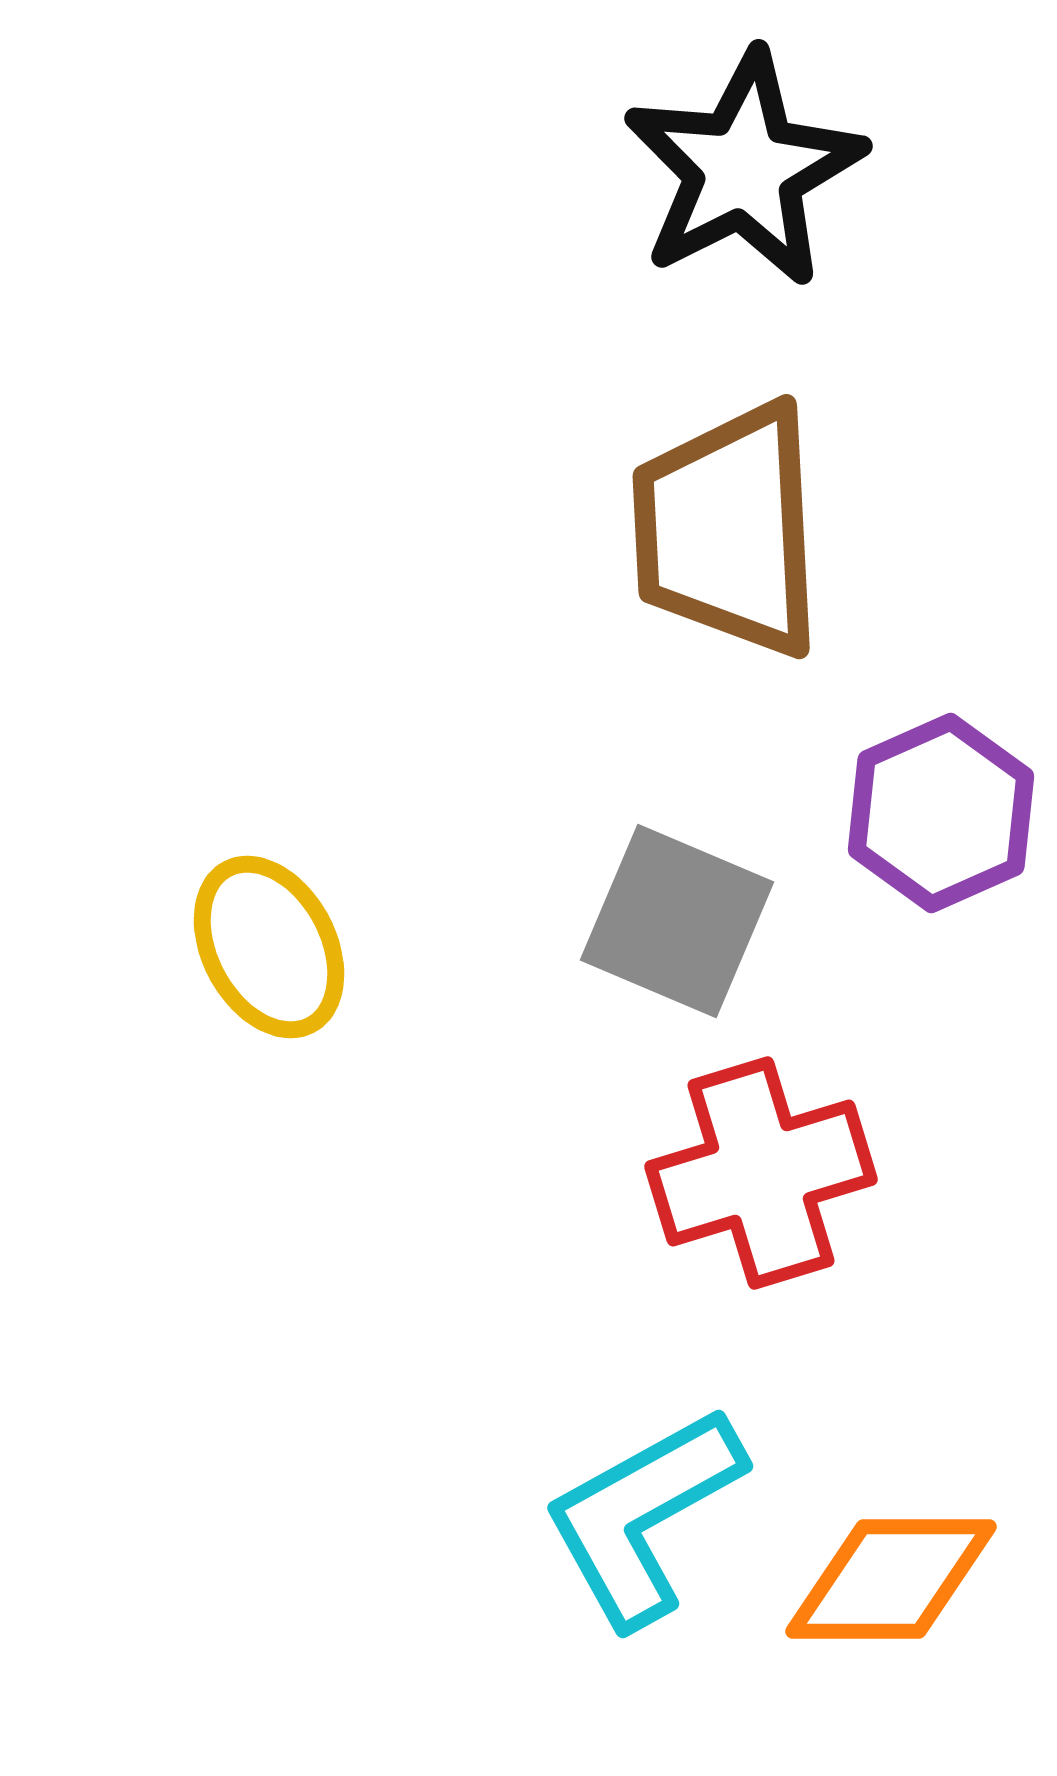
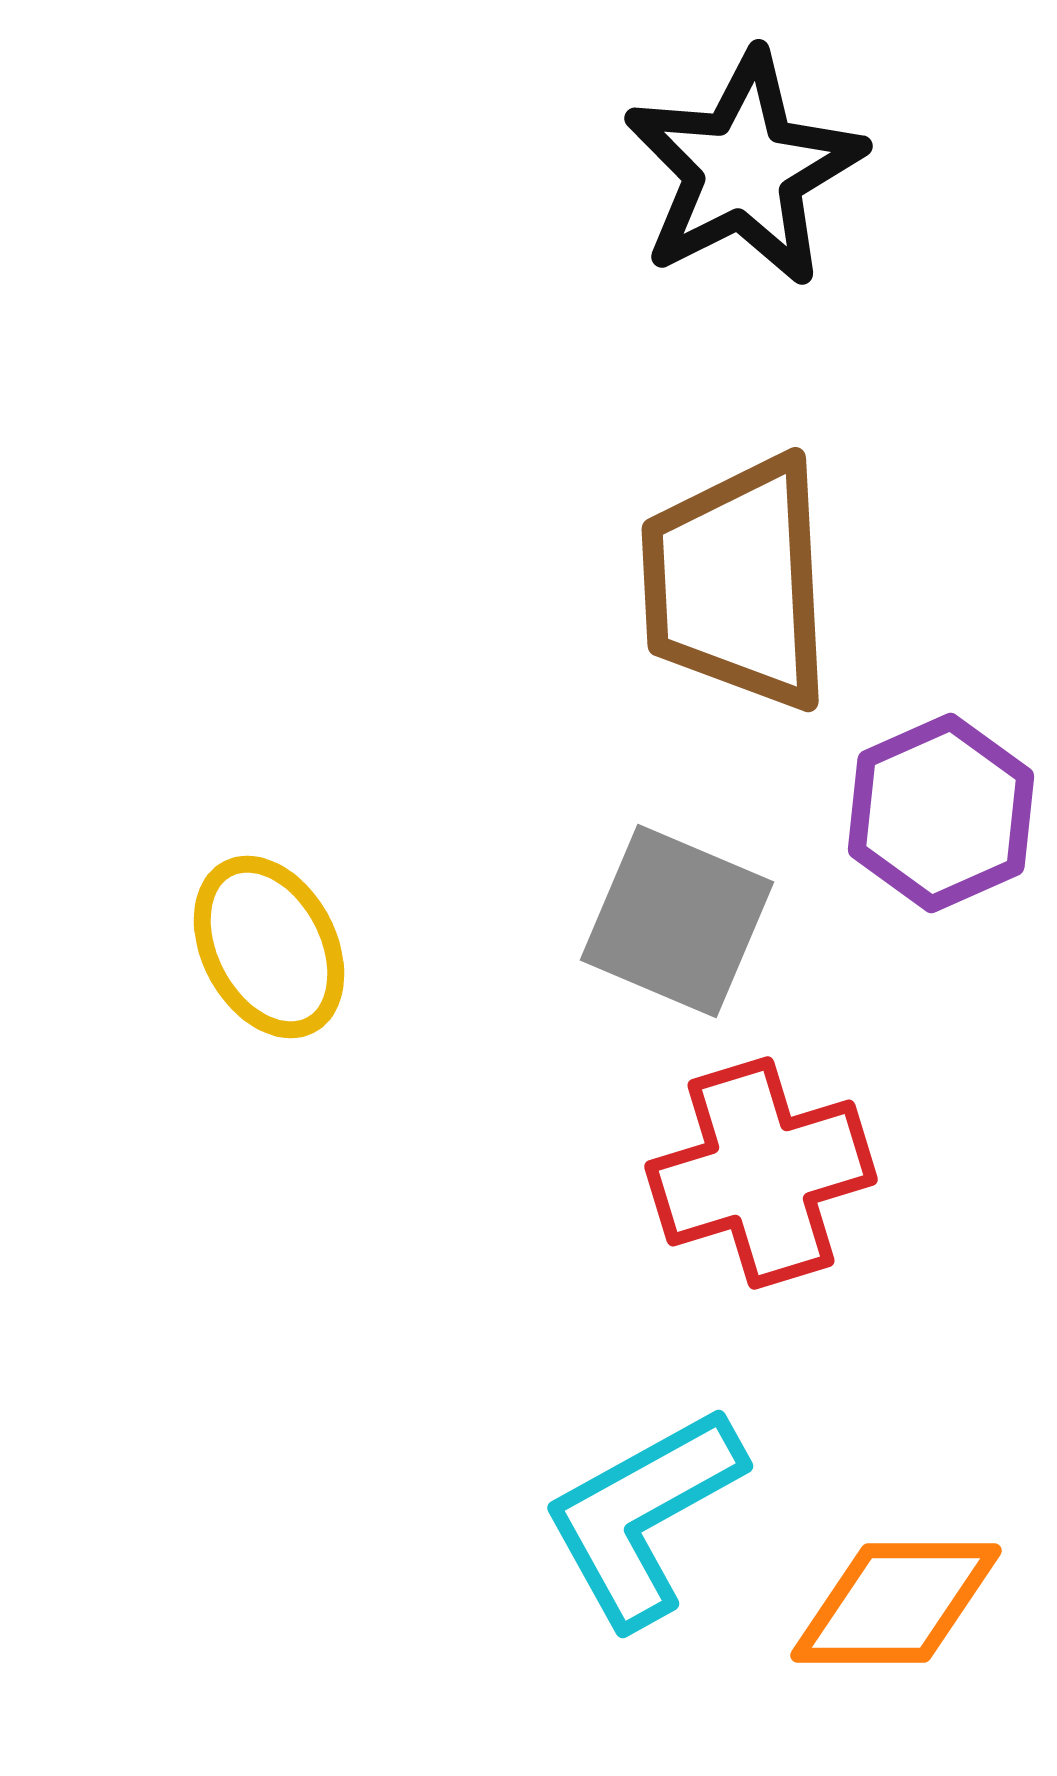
brown trapezoid: moved 9 px right, 53 px down
orange diamond: moved 5 px right, 24 px down
